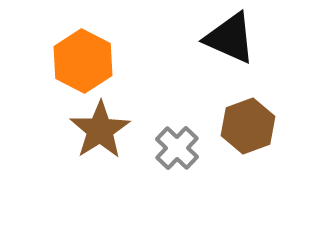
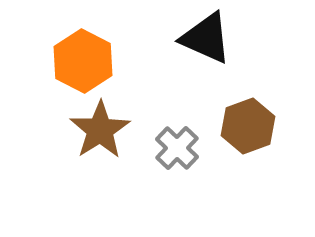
black triangle: moved 24 px left
